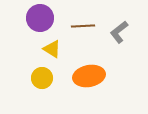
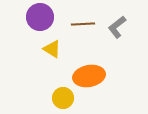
purple circle: moved 1 px up
brown line: moved 2 px up
gray L-shape: moved 2 px left, 5 px up
yellow circle: moved 21 px right, 20 px down
